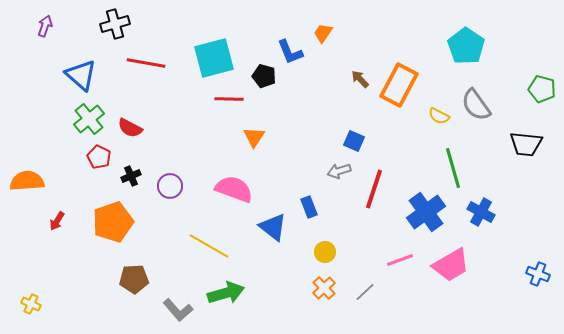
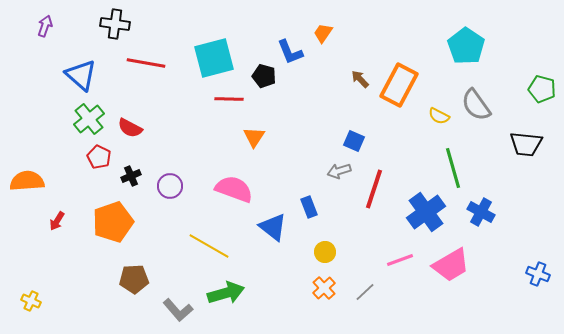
black cross at (115, 24): rotated 24 degrees clockwise
yellow cross at (31, 304): moved 3 px up
